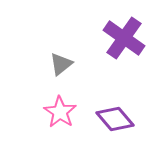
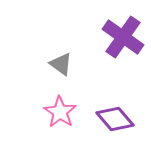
purple cross: moved 1 px left, 1 px up
gray triangle: rotated 45 degrees counterclockwise
